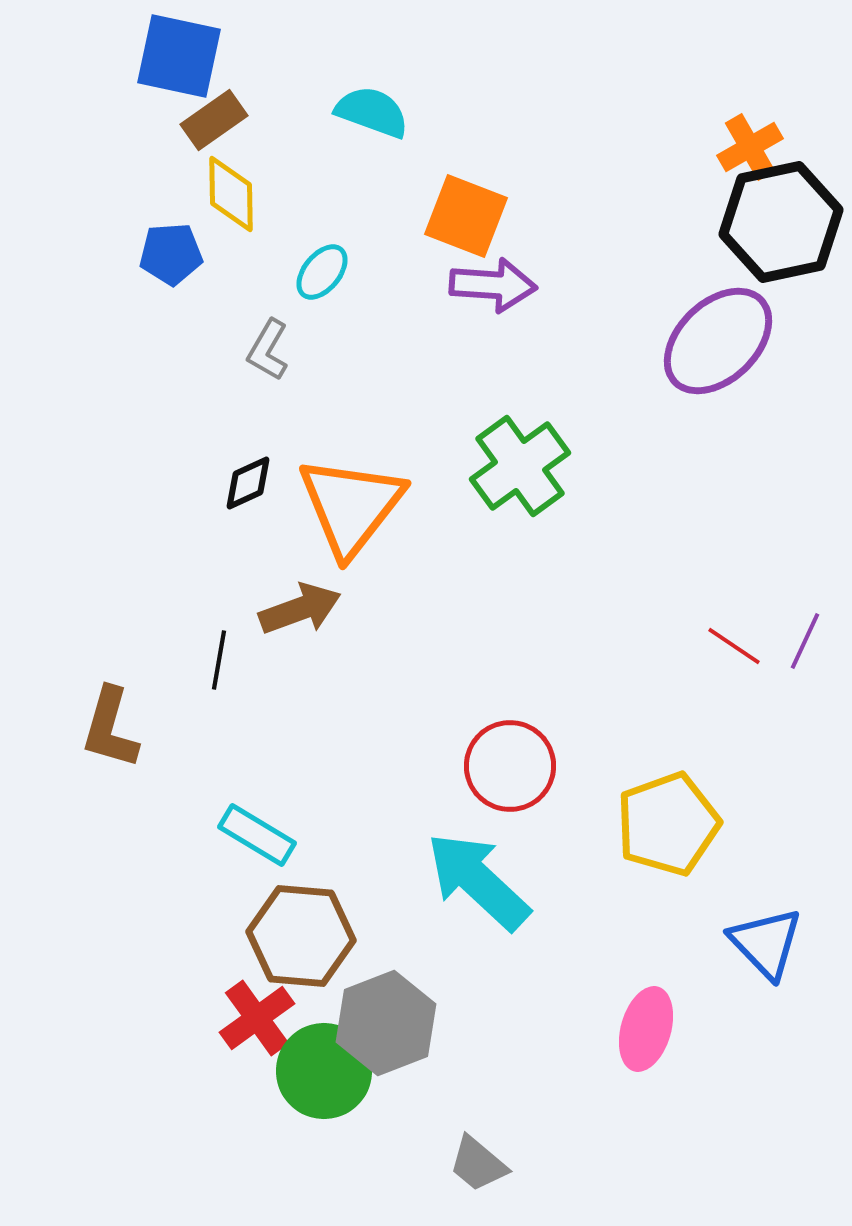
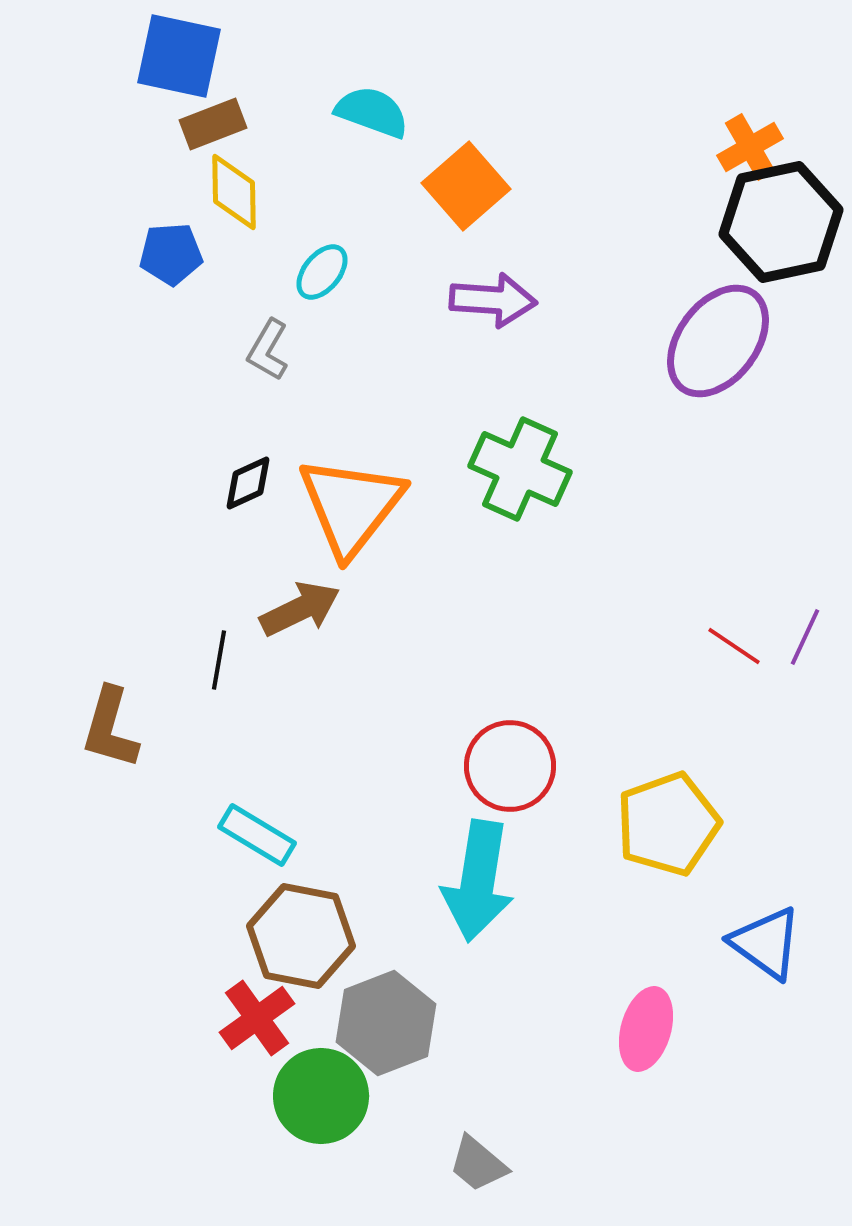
brown rectangle: moved 1 px left, 4 px down; rotated 14 degrees clockwise
yellow diamond: moved 3 px right, 2 px up
orange square: moved 30 px up; rotated 28 degrees clockwise
purple arrow: moved 15 px down
purple ellipse: rotated 9 degrees counterclockwise
green cross: moved 3 px down; rotated 30 degrees counterclockwise
brown arrow: rotated 6 degrees counterclockwise
purple line: moved 4 px up
cyan arrow: rotated 124 degrees counterclockwise
brown hexagon: rotated 6 degrees clockwise
blue triangle: rotated 10 degrees counterclockwise
green circle: moved 3 px left, 25 px down
